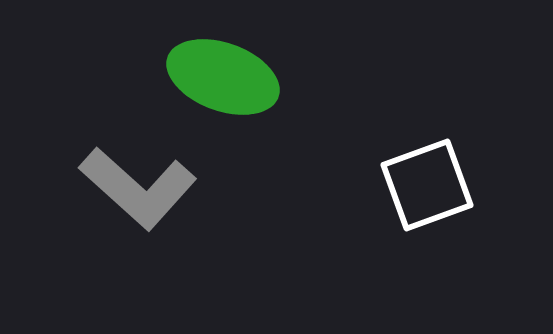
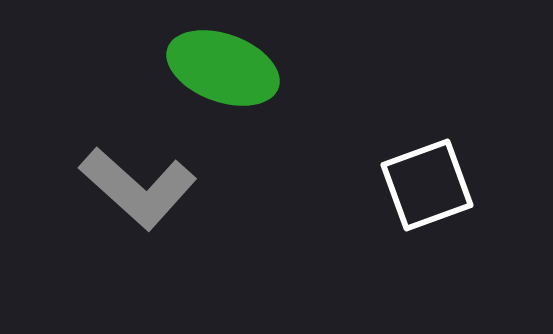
green ellipse: moved 9 px up
